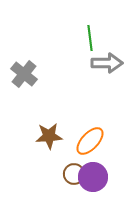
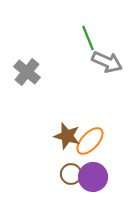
green line: moved 2 px left; rotated 15 degrees counterclockwise
gray arrow: moved 1 px up; rotated 24 degrees clockwise
gray cross: moved 3 px right, 2 px up
brown star: moved 18 px right; rotated 20 degrees clockwise
brown circle: moved 3 px left
